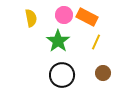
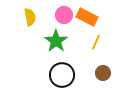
yellow semicircle: moved 1 px left, 1 px up
green star: moved 2 px left
